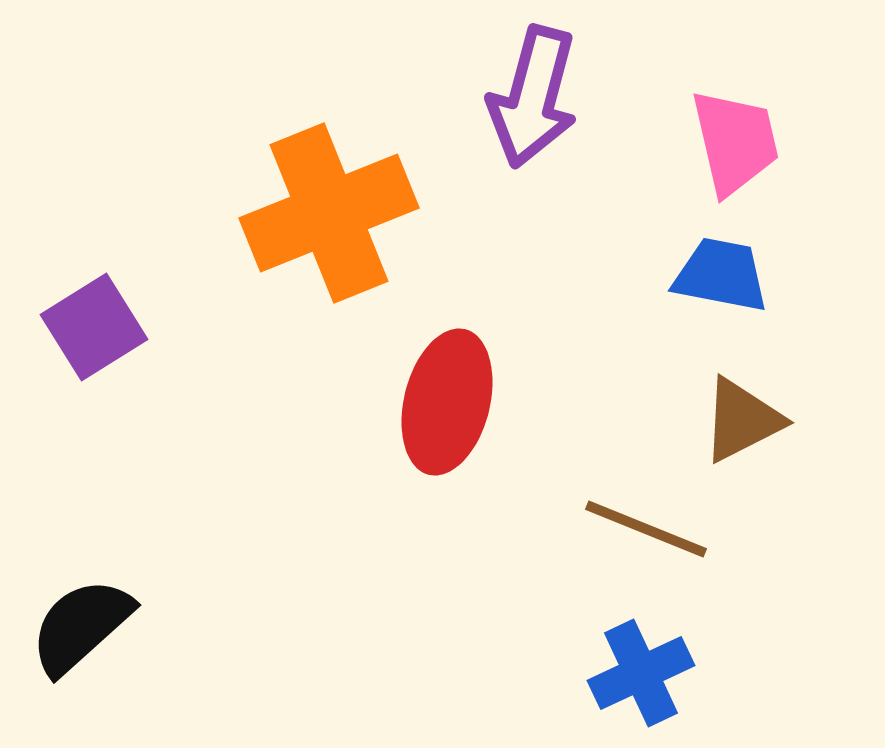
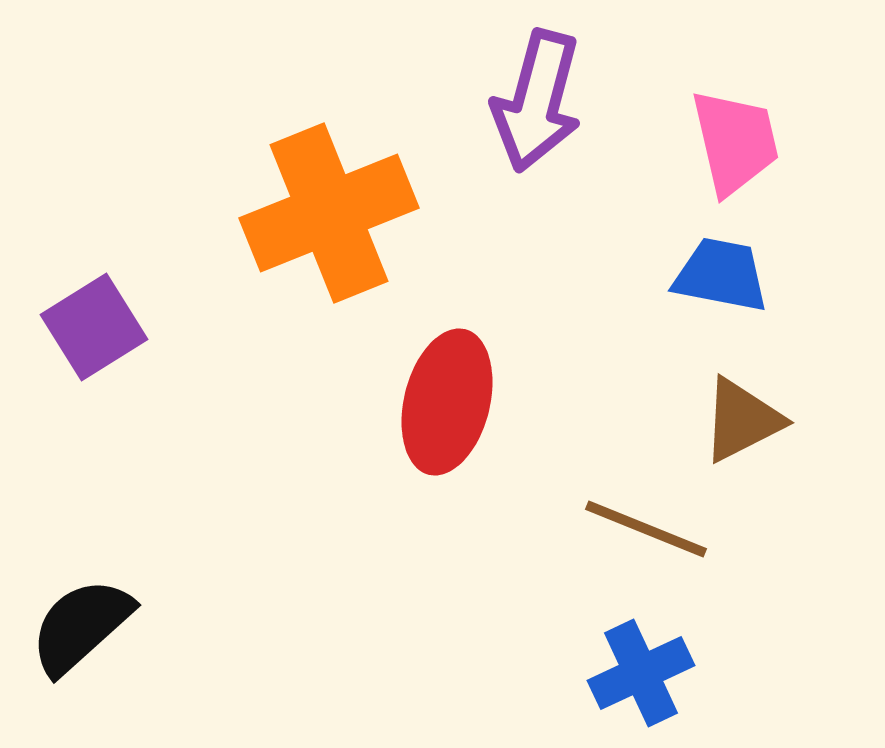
purple arrow: moved 4 px right, 4 px down
